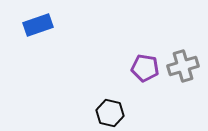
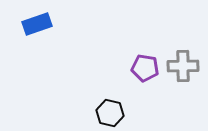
blue rectangle: moved 1 px left, 1 px up
gray cross: rotated 16 degrees clockwise
